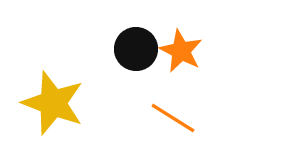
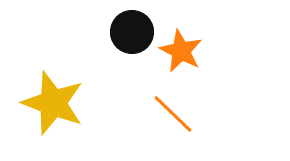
black circle: moved 4 px left, 17 px up
orange line: moved 4 px up; rotated 12 degrees clockwise
